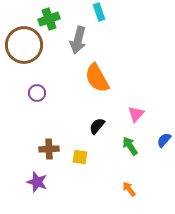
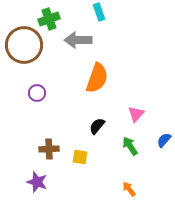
gray arrow: rotated 76 degrees clockwise
orange semicircle: rotated 132 degrees counterclockwise
